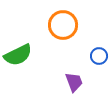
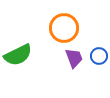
orange circle: moved 1 px right, 3 px down
purple trapezoid: moved 24 px up
